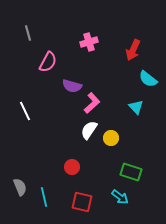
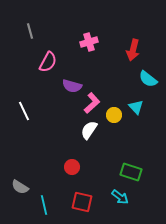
gray line: moved 2 px right, 2 px up
red arrow: rotated 10 degrees counterclockwise
white line: moved 1 px left
yellow circle: moved 3 px right, 23 px up
gray semicircle: rotated 144 degrees clockwise
cyan line: moved 8 px down
